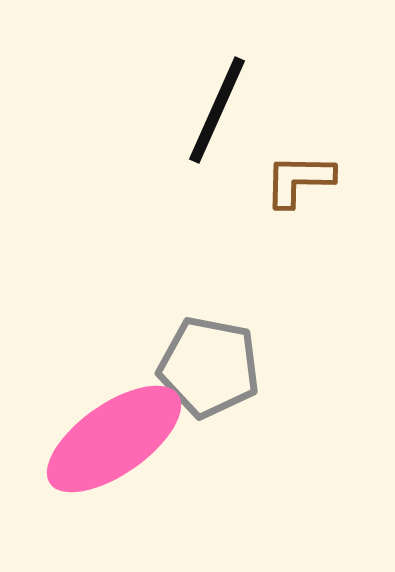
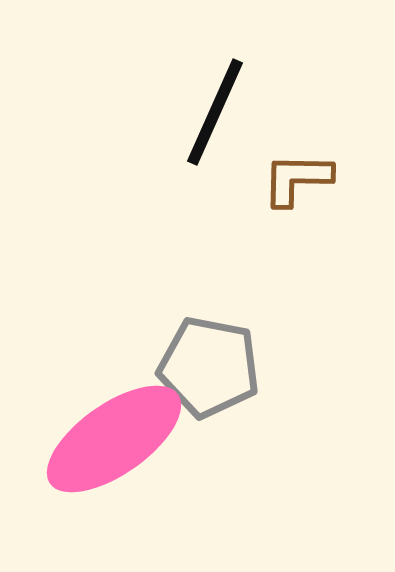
black line: moved 2 px left, 2 px down
brown L-shape: moved 2 px left, 1 px up
